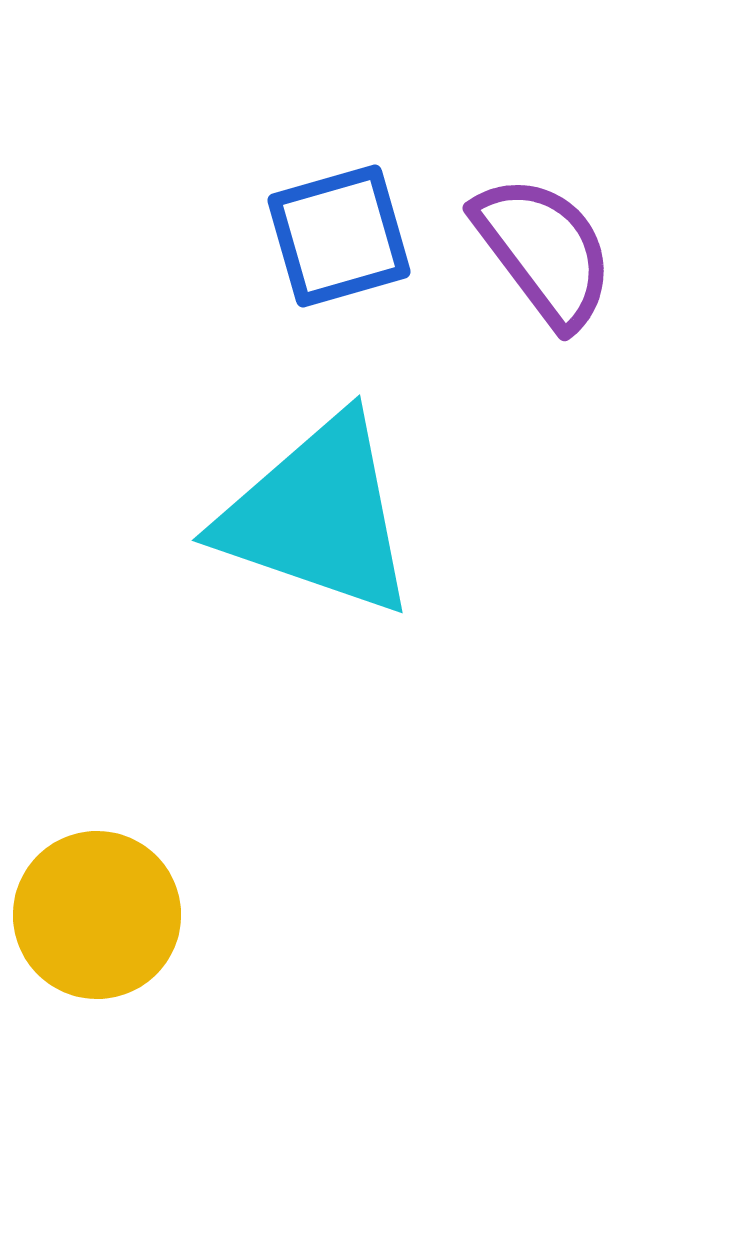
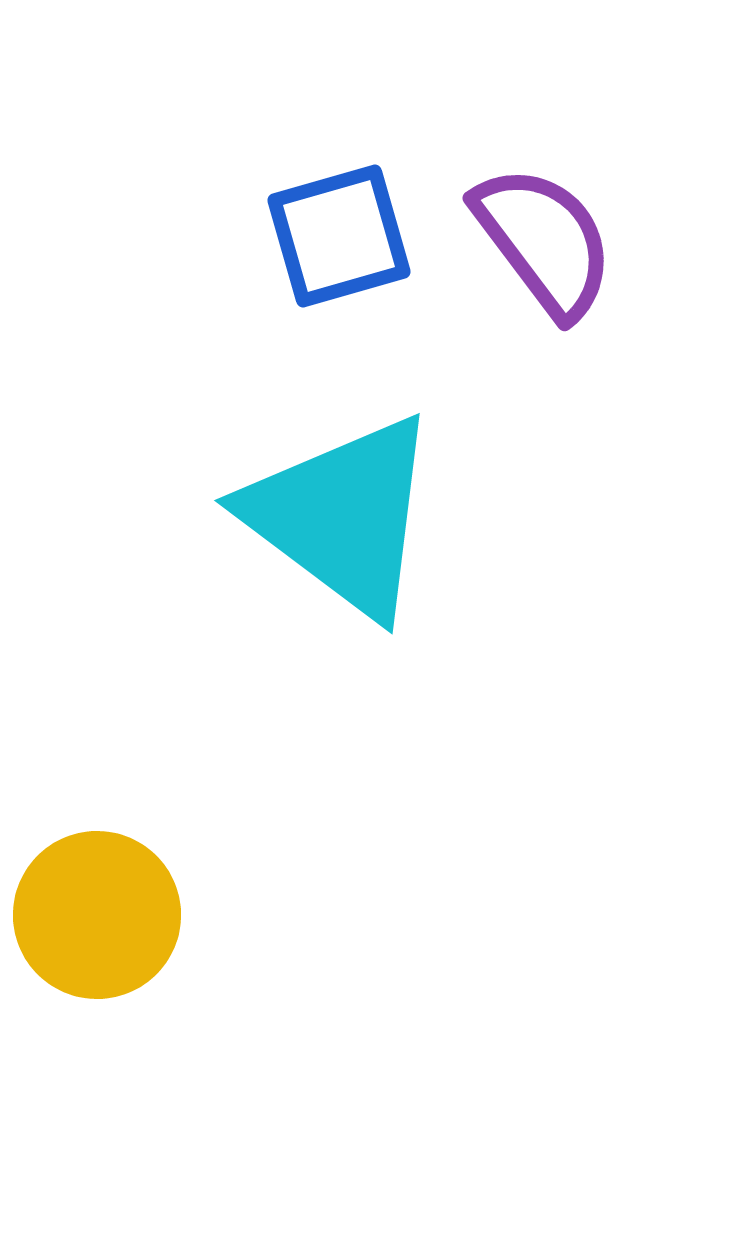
purple semicircle: moved 10 px up
cyan triangle: moved 24 px right; rotated 18 degrees clockwise
